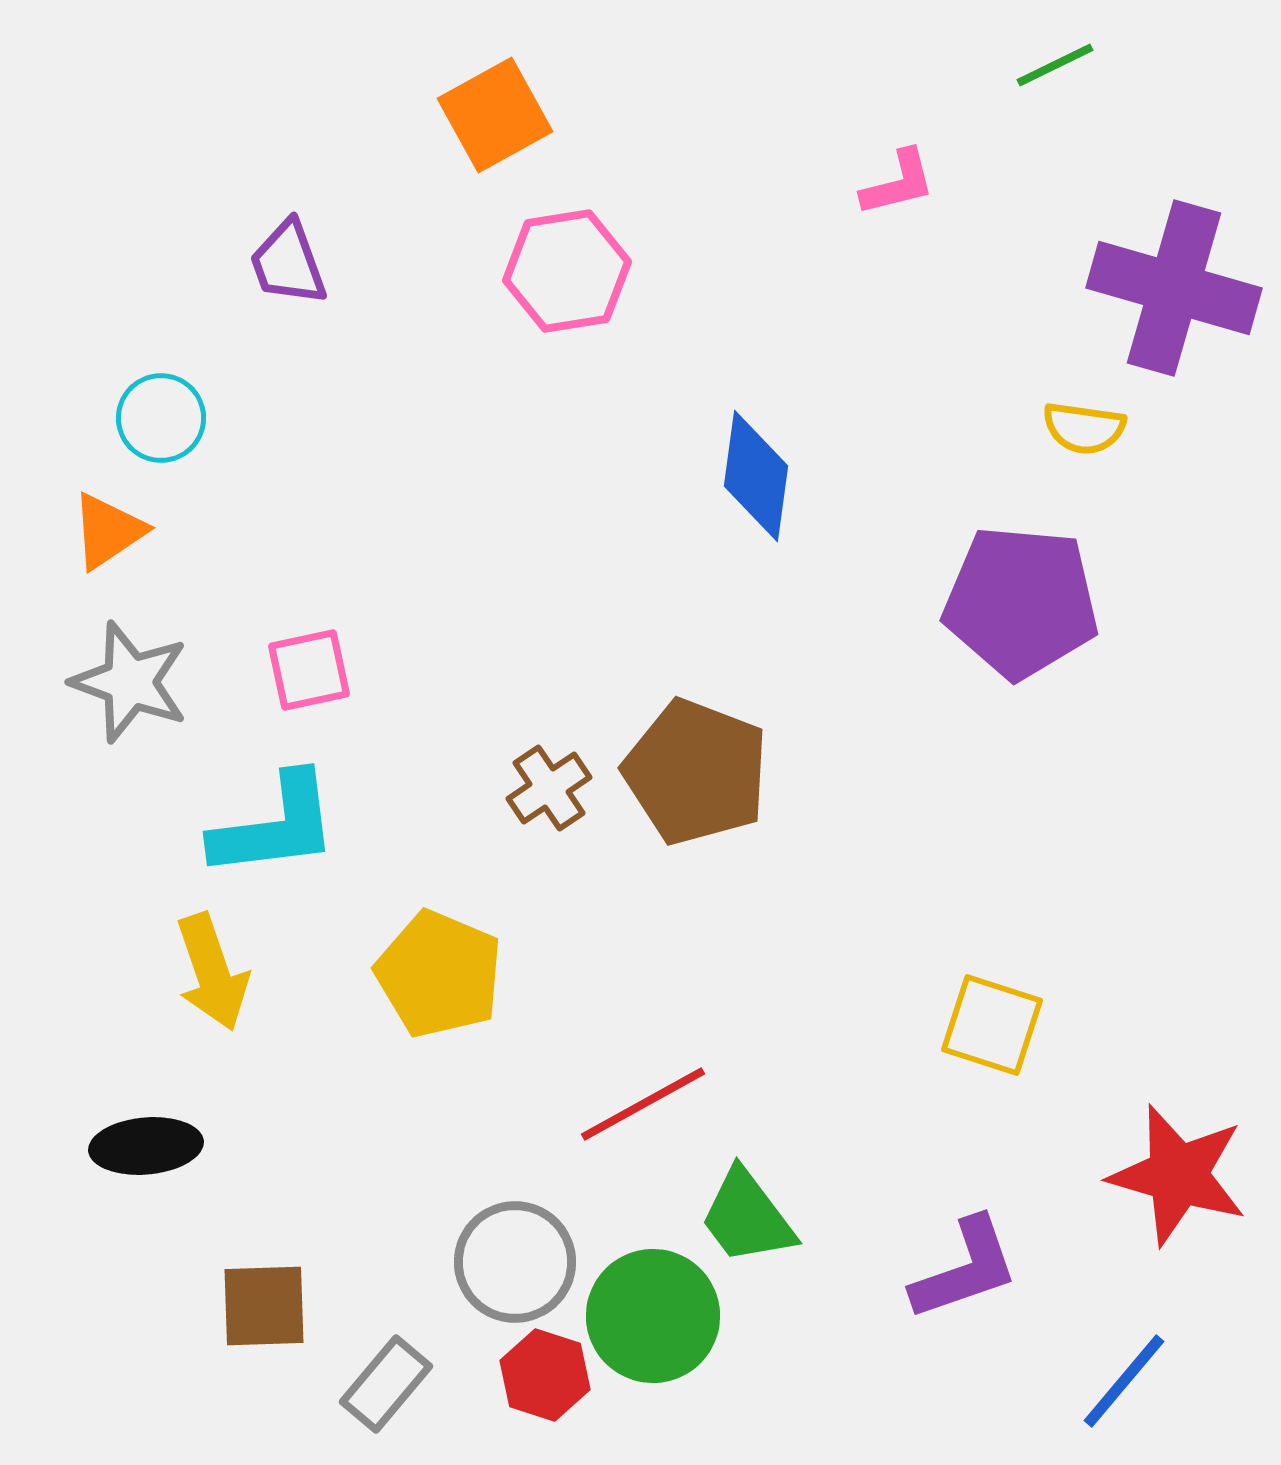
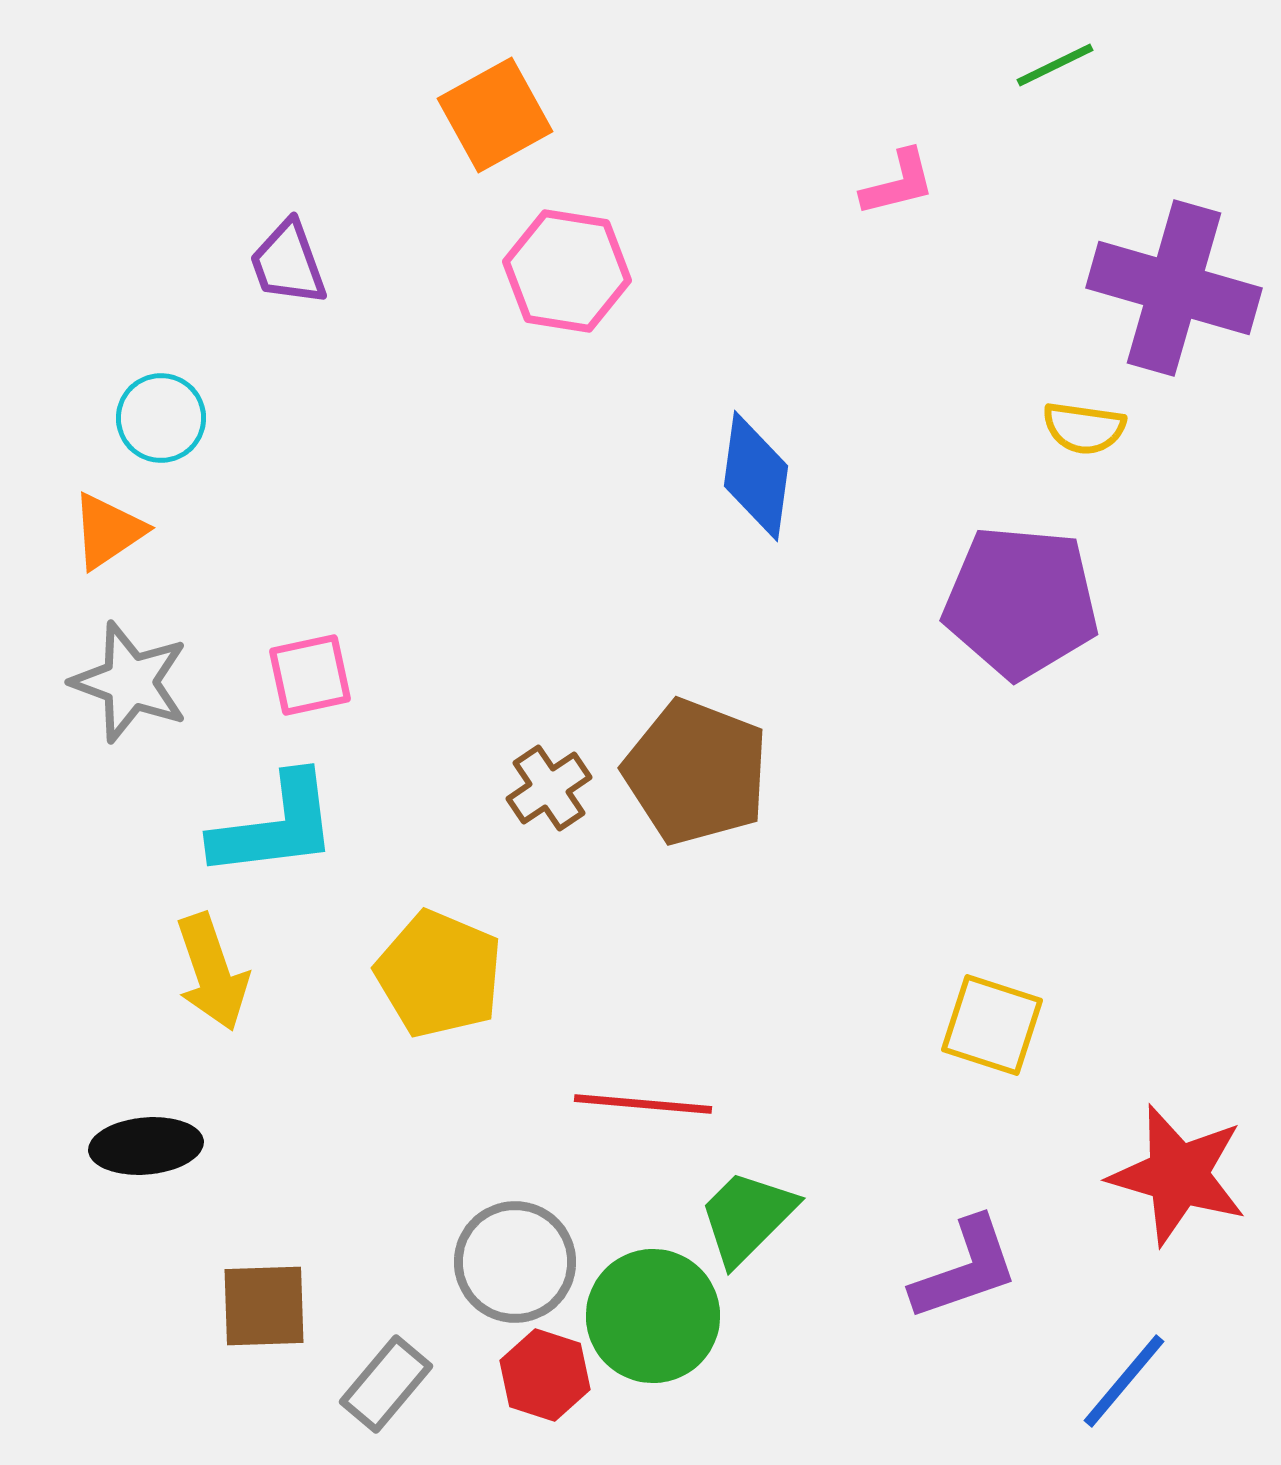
pink hexagon: rotated 18 degrees clockwise
pink square: moved 1 px right, 5 px down
red line: rotated 34 degrees clockwise
green trapezoid: rotated 82 degrees clockwise
